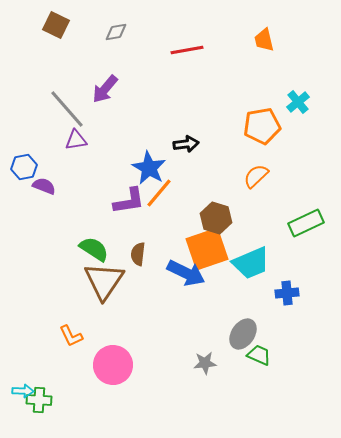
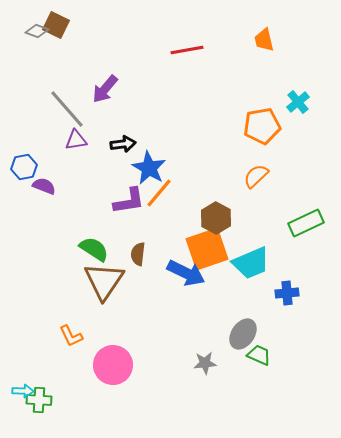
gray diamond: moved 79 px left, 1 px up; rotated 30 degrees clockwise
black arrow: moved 63 px left
brown hexagon: rotated 12 degrees clockwise
